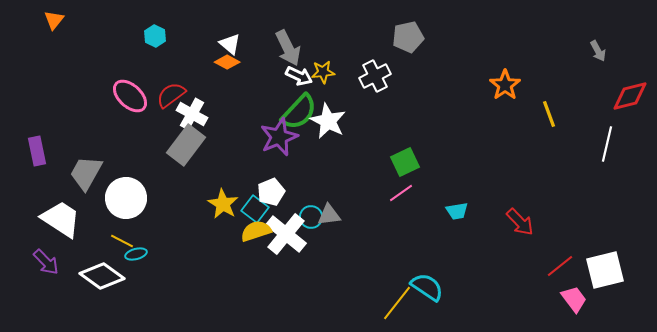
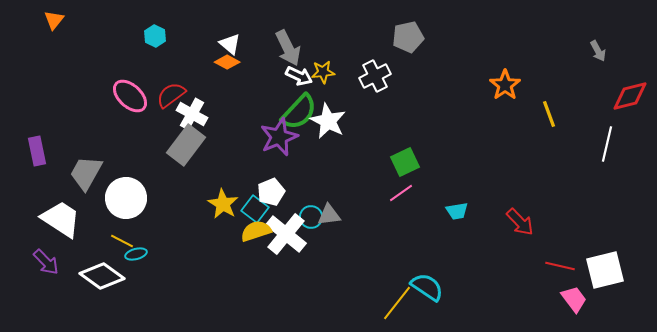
red line at (560, 266): rotated 52 degrees clockwise
